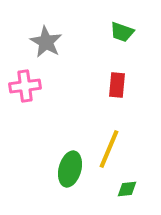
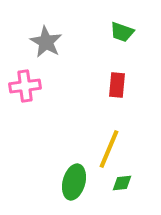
green ellipse: moved 4 px right, 13 px down
green diamond: moved 5 px left, 6 px up
